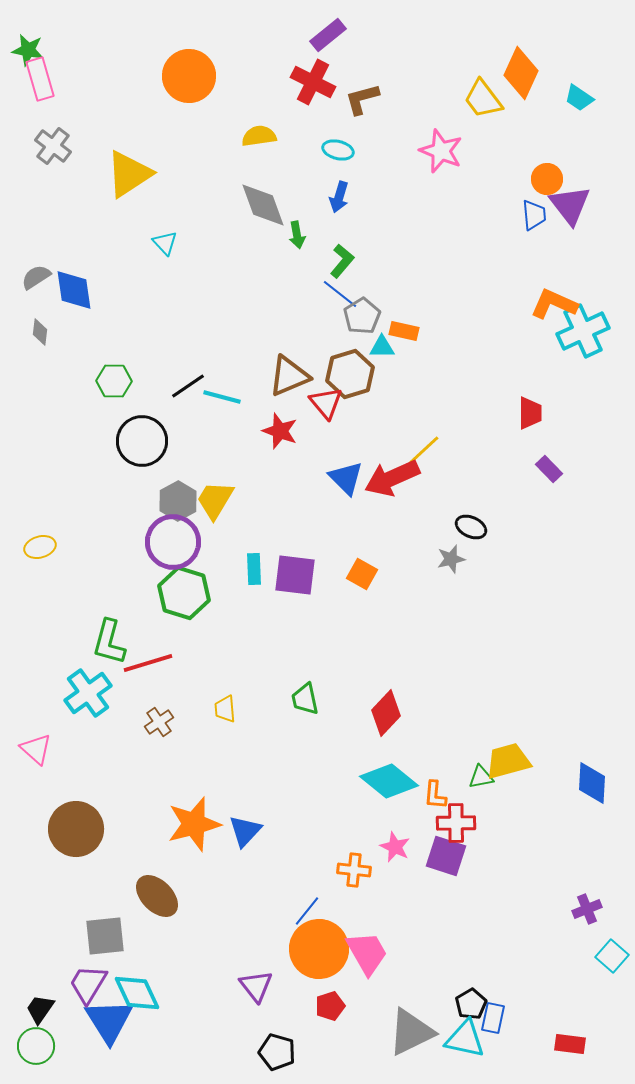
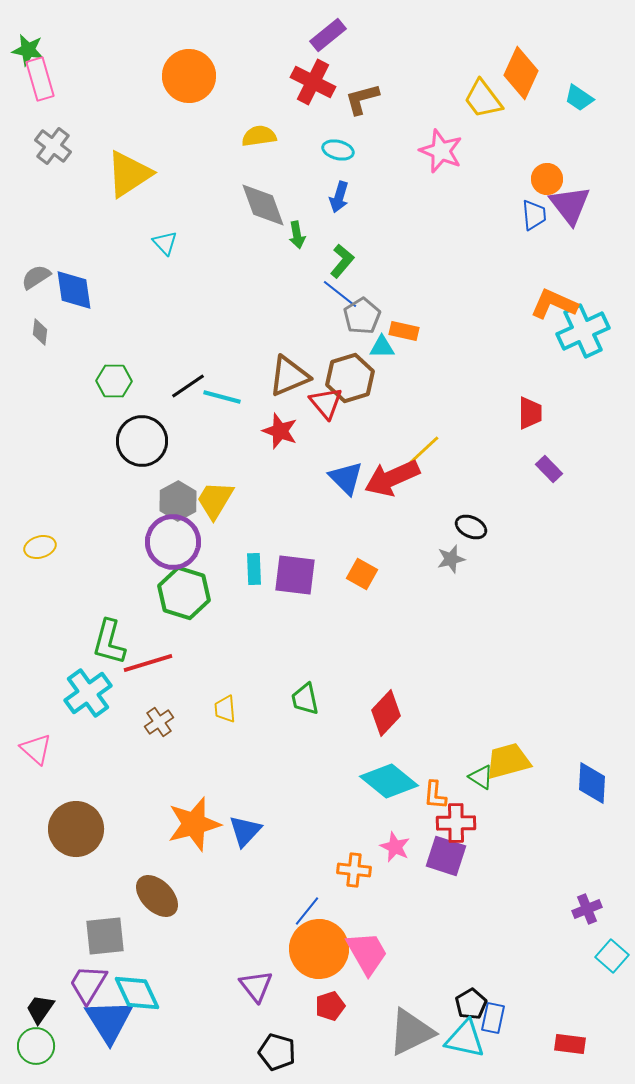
brown hexagon at (350, 374): moved 4 px down
green triangle at (481, 777): rotated 44 degrees clockwise
